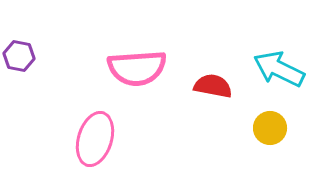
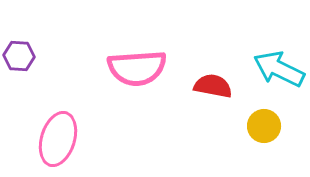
purple hexagon: rotated 8 degrees counterclockwise
yellow circle: moved 6 px left, 2 px up
pink ellipse: moved 37 px left
